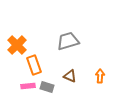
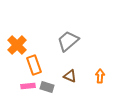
gray trapezoid: rotated 25 degrees counterclockwise
